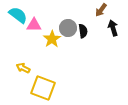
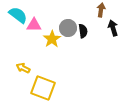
brown arrow: rotated 152 degrees clockwise
